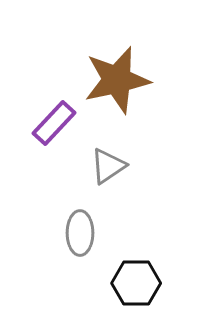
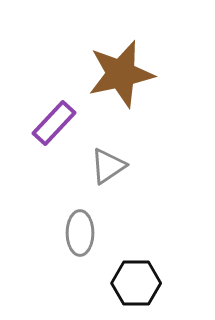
brown star: moved 4 px right, 6 px up
